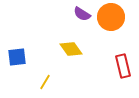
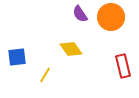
purple semicircle: moved 2 px left; rotated 24 degrees clockwise
yellow line: moved 7 px up
